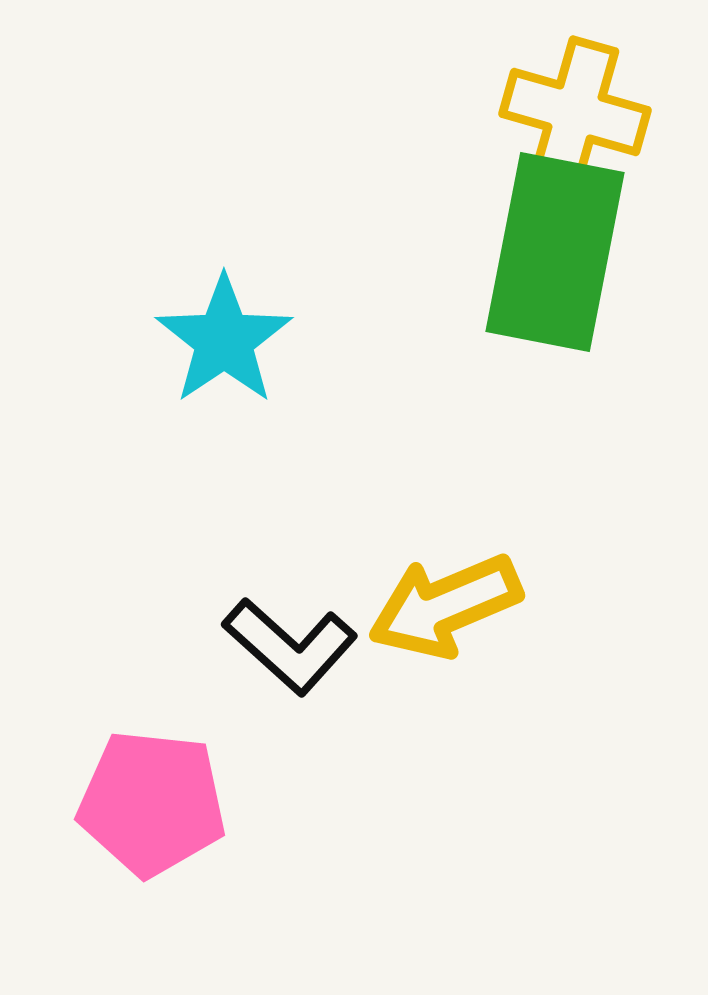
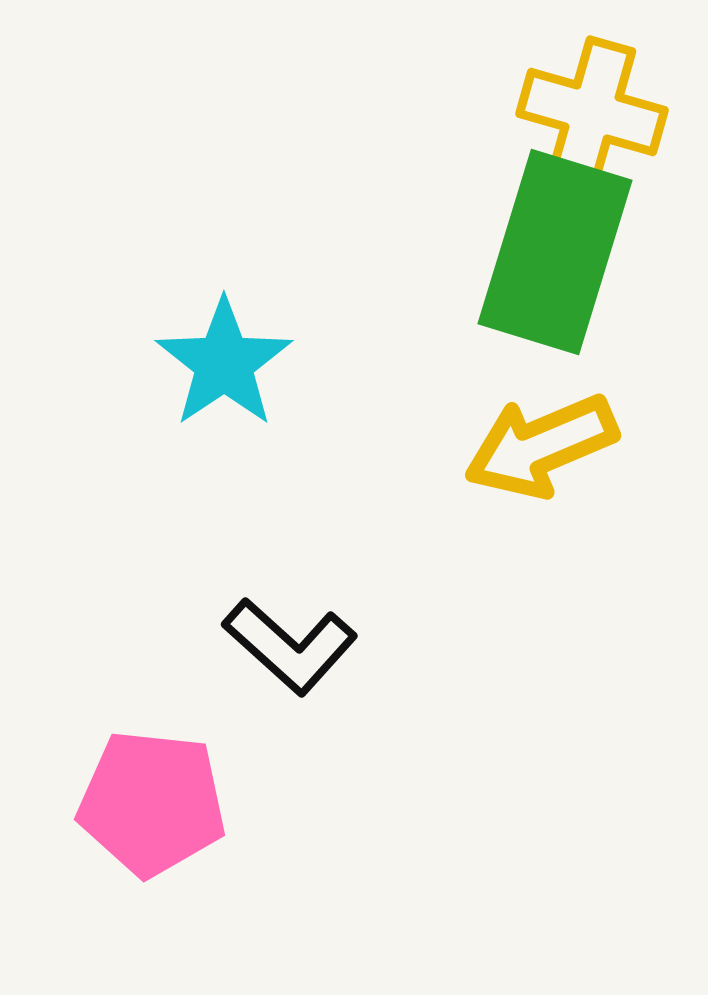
yellow cross: moved 17 px right
green rectangle: rotated 6 degrees clockwise
cyan star: moved 23 px down
yellow arrow: moved 96 px right, 160 px up
